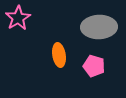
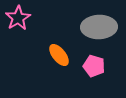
orange ellipse: rotated 30 degrees counterclockwise
